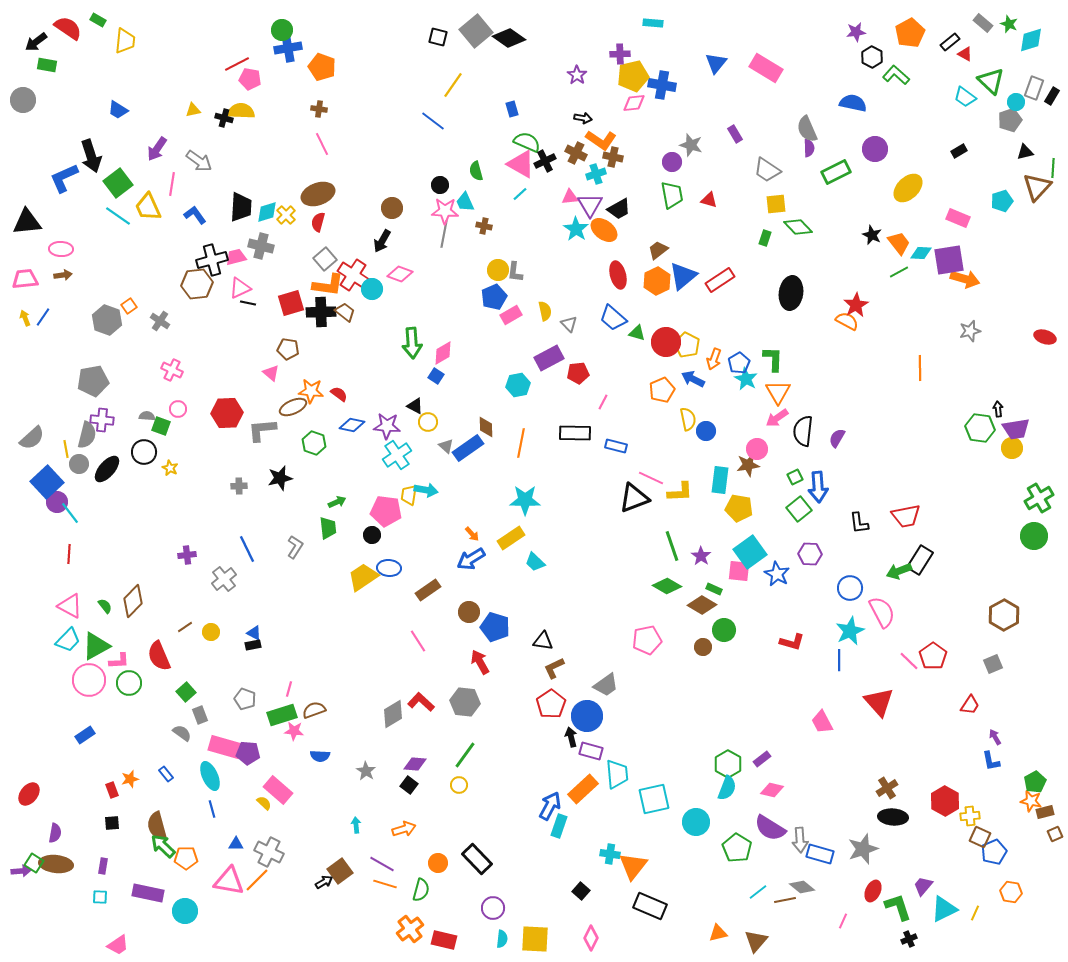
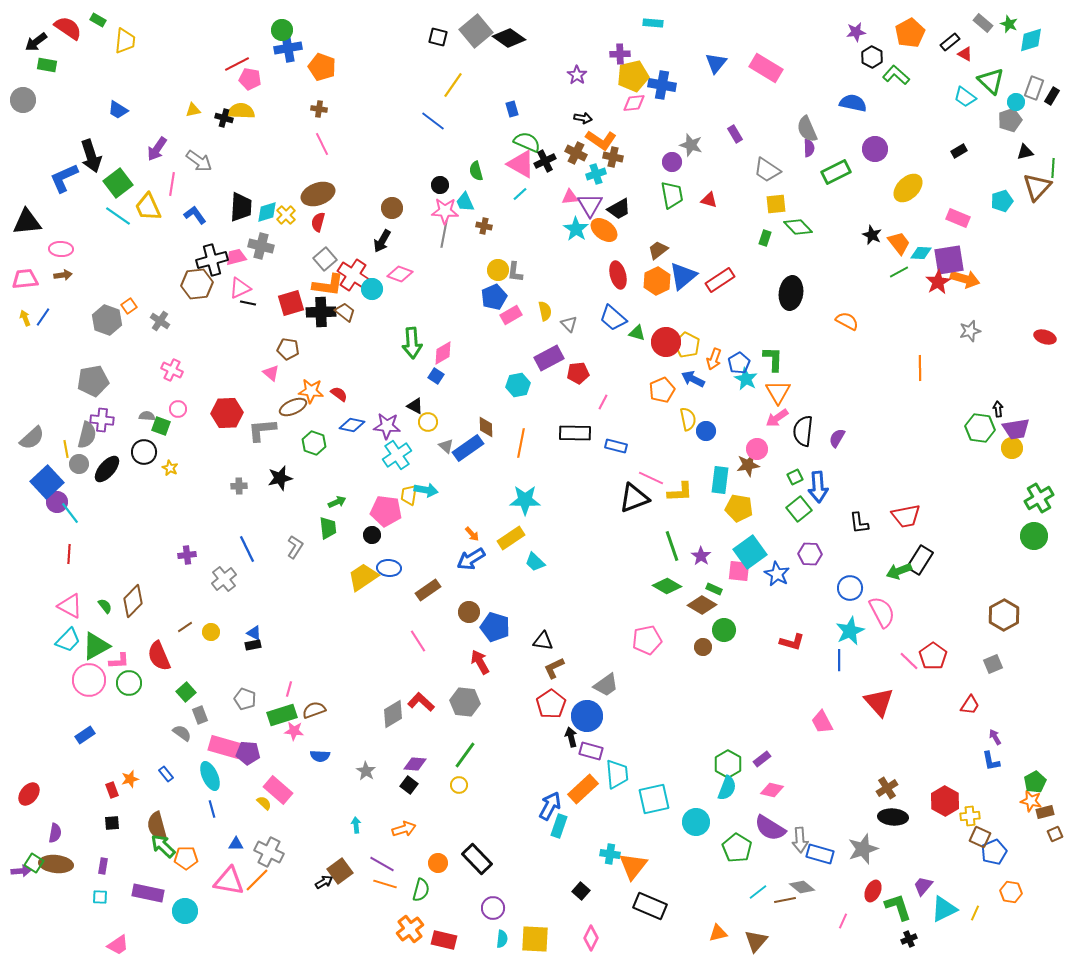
red star at (856, 305): moved 82 px right, 23 px up
